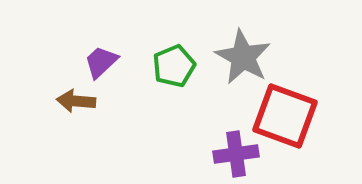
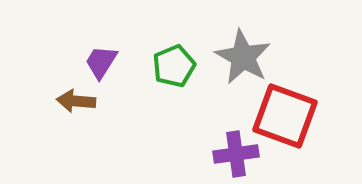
purple trapezoid: rotated 15 degrees counterclockwise
